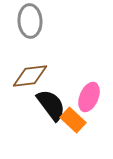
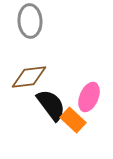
brown diamond: moved 1 px left, 1 px down
